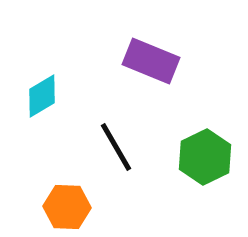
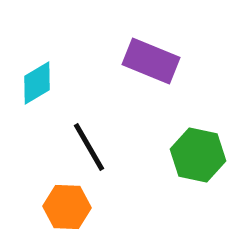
cyan diamond: moved 5 px left, 13 px up
black line: moved 27 px left
green hexagon: moved 7 px left, 2 px up; rotated 22 degrees counterclockwise
